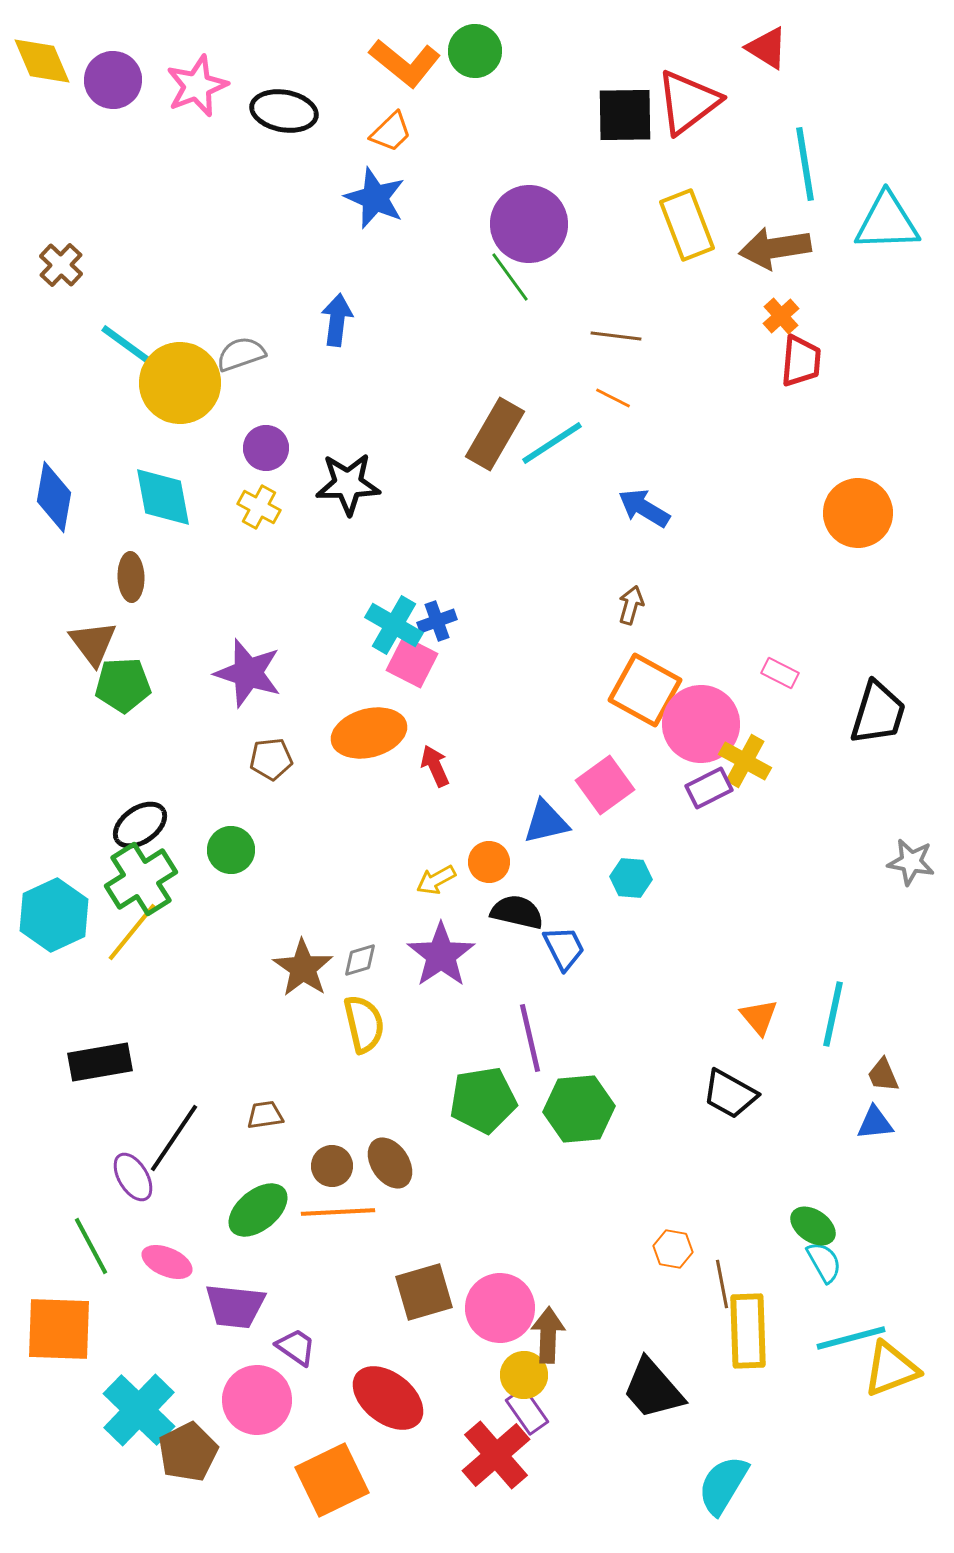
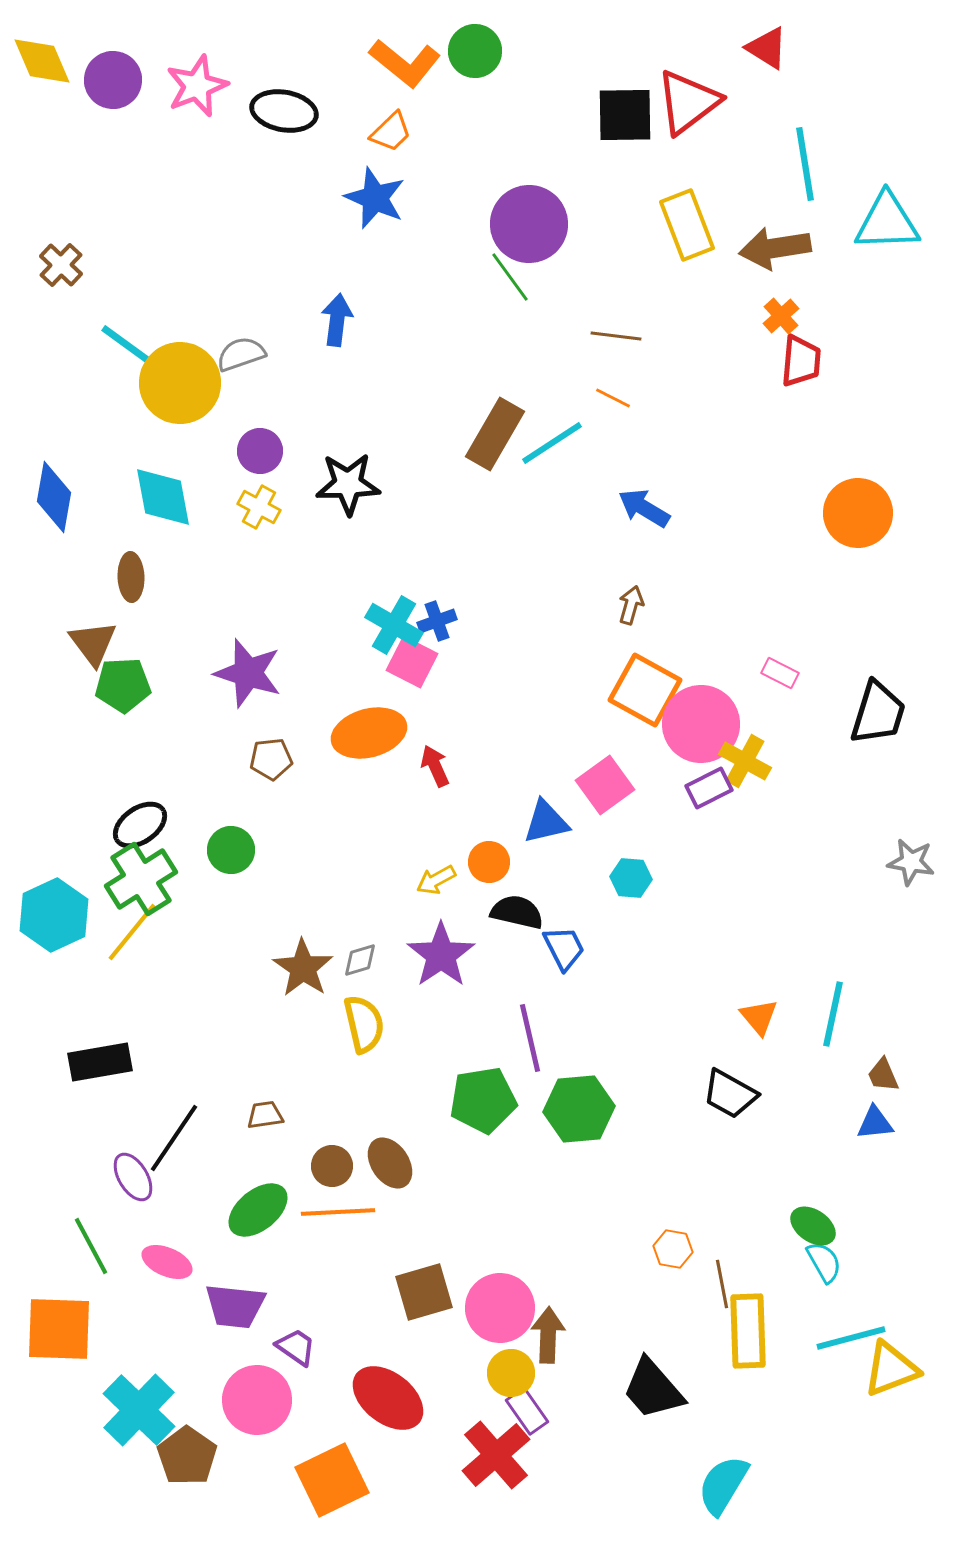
purple circle at (266, 448): moved 6 px left, 3 px down
yellow circle at (524, 1375): moved 13 px left, 2 px up
brown pentagon at (188, 1452): moved 1 px left, 4 px down; rotated 10 degrees counterclockwise
